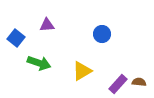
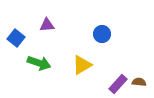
yellow triangle: moved 6 px up
